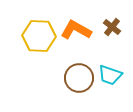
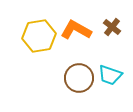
yellow hexagon: rotated 12 degrees counterclockwise
